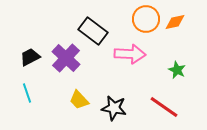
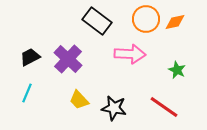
black rectangle: moved 4 px right, 10 px up
purple cross: moved 2 px right, 1 px down
cyan line: rotated 42 degrees clockwise
